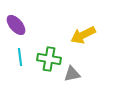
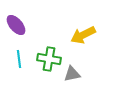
cyan line: moved 1 px left, 2 px down
